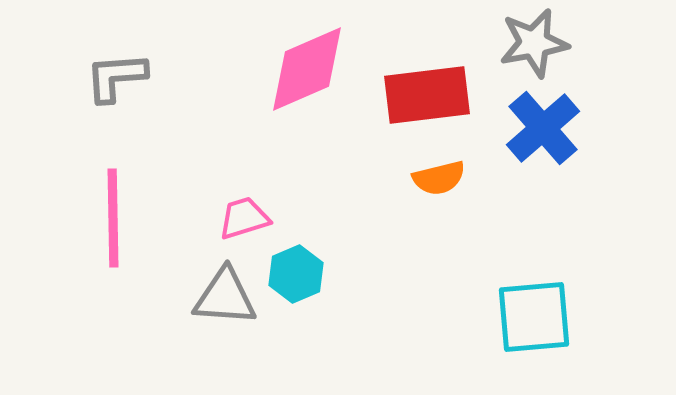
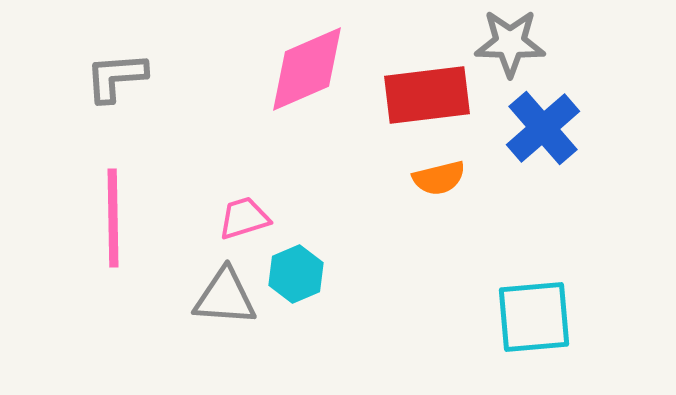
gray star: moved 24 px left; rotated 12 degrees clockwise
